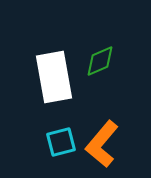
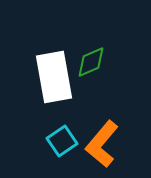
green diamond: moved 9 px left, 1 px down
cyan square: moved 1 px right, 1 px up; rotated 20 degrees counterclockwise
